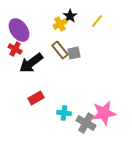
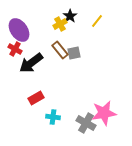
cyan cross: moved 11 px left, 4 px down
